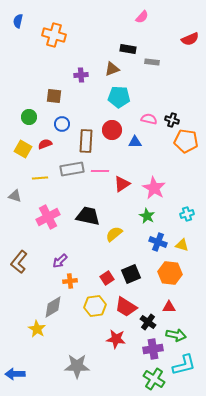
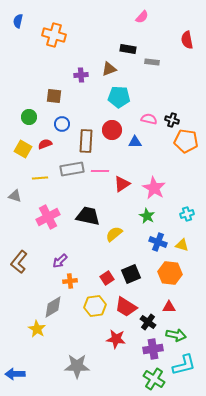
red semicircle at (190, 39): moved 3 px left, 1 px down; rotated 102 degrees clockwise
brown triangle at (112, 69): moved 3 px left
